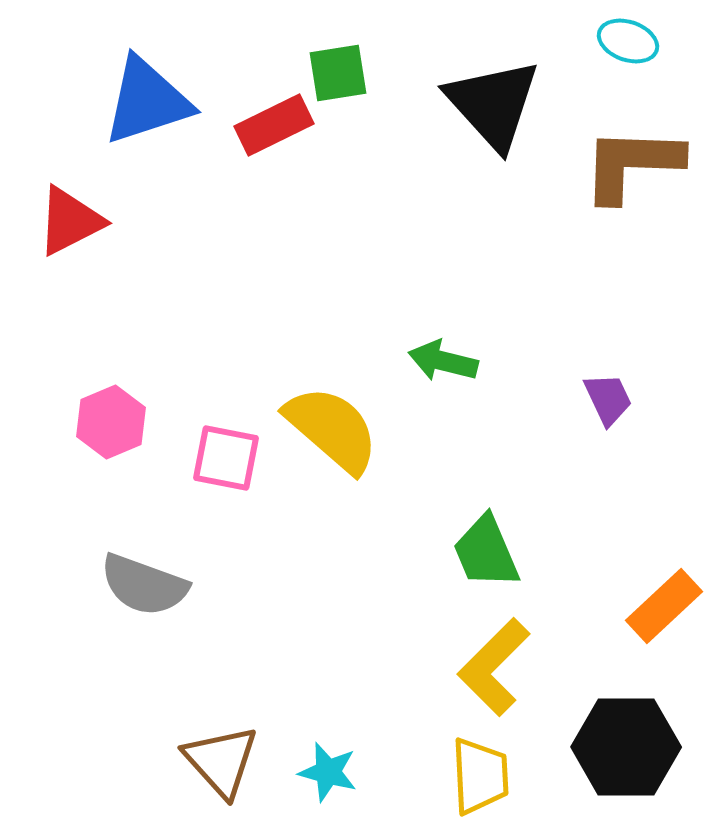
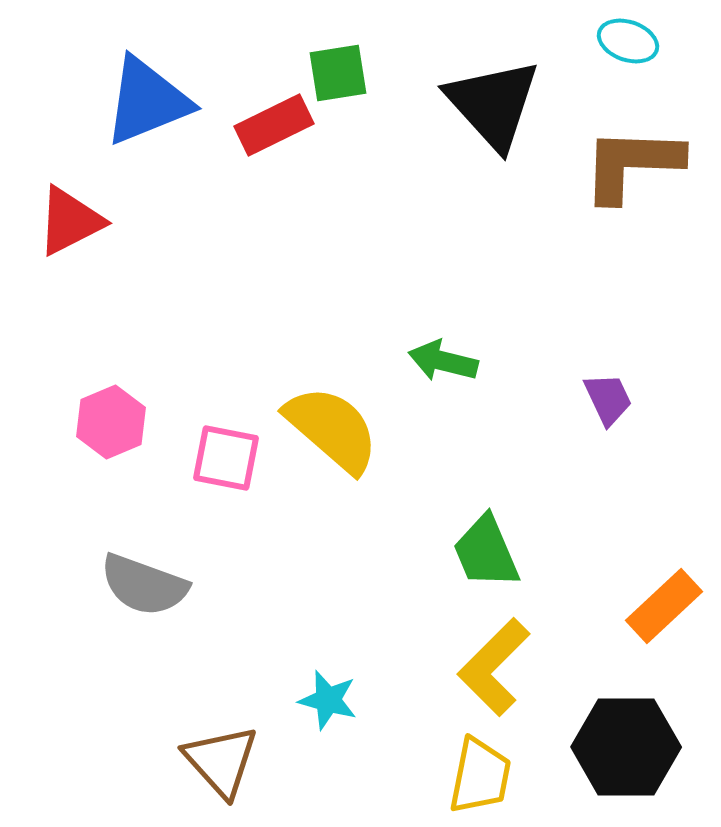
blue triangle: rotated 4 degrees counterclockwise
cyan star: moved 72 px up
yellow trapezoid: rotated 14 degrees clockwise
